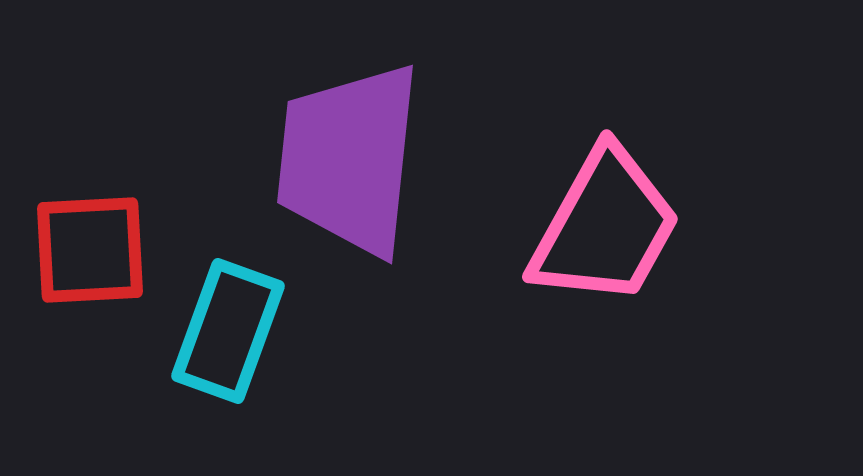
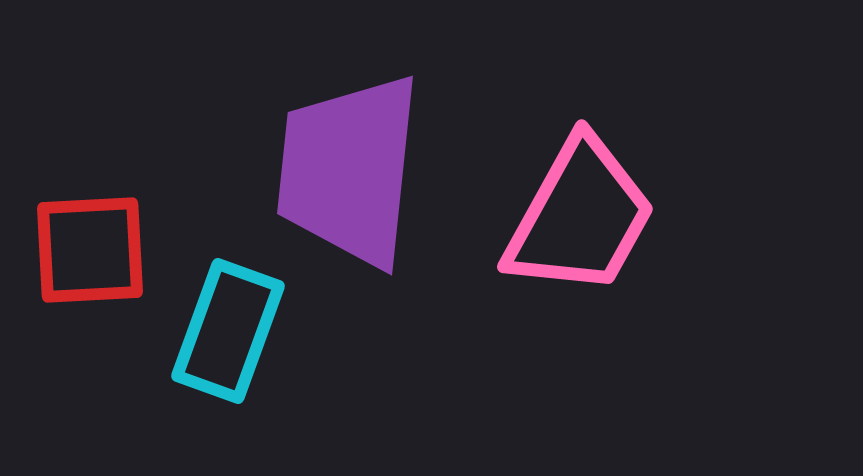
purple trapezoid: moved 11 px down
pink trapezoid: moved 25 px left, 10 px up
